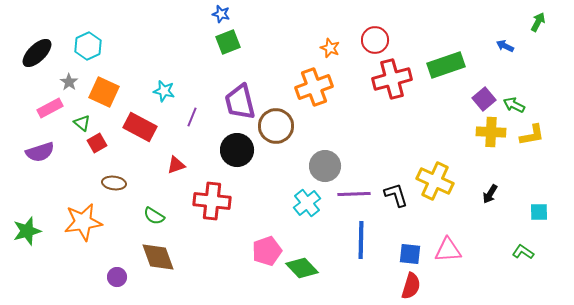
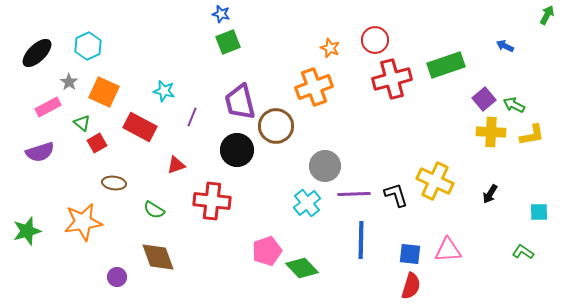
green arrow at (538, 22): moved 9 px right, 7 px up
pink rectangle at (50, 108): moved 2 px left, 1 px up
green semicircle at (154, 216): moved 6 px up
